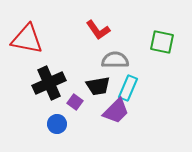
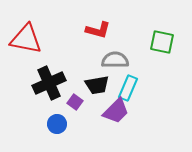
red L-shape: rotated 40 degrees counterclockwise
red triangle: moved 1 px left
black trapezoid: moved 1 px left, 1 px up
